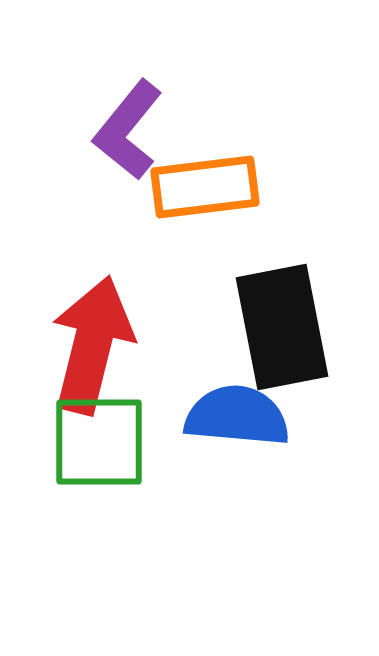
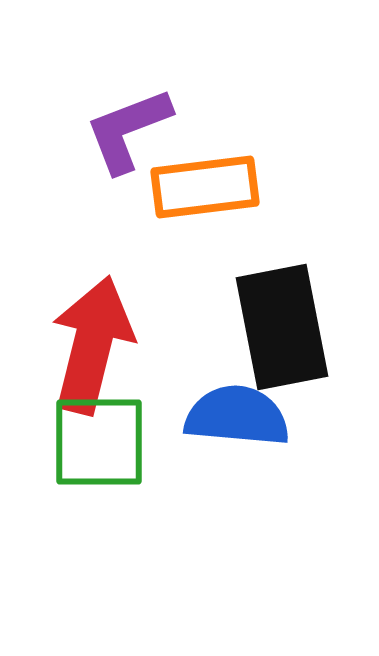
purple L-shape: rotated 30 degrees clockwise
